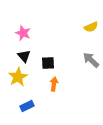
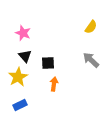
yellow semicircle: rotated 32 degrees counterclockwise
black triangle: moved 1 px right
blue rectangle: moved 7 px left, 1 px up
